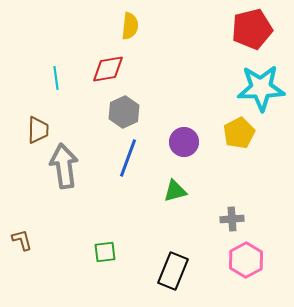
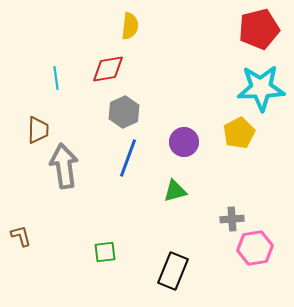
red pentagon: moved 7 px right
brown L-shape: moved 1 px left, 4 px up
pink hexagon: moved 9 px right, 12 px up; rotated 20 degrees clockwise
